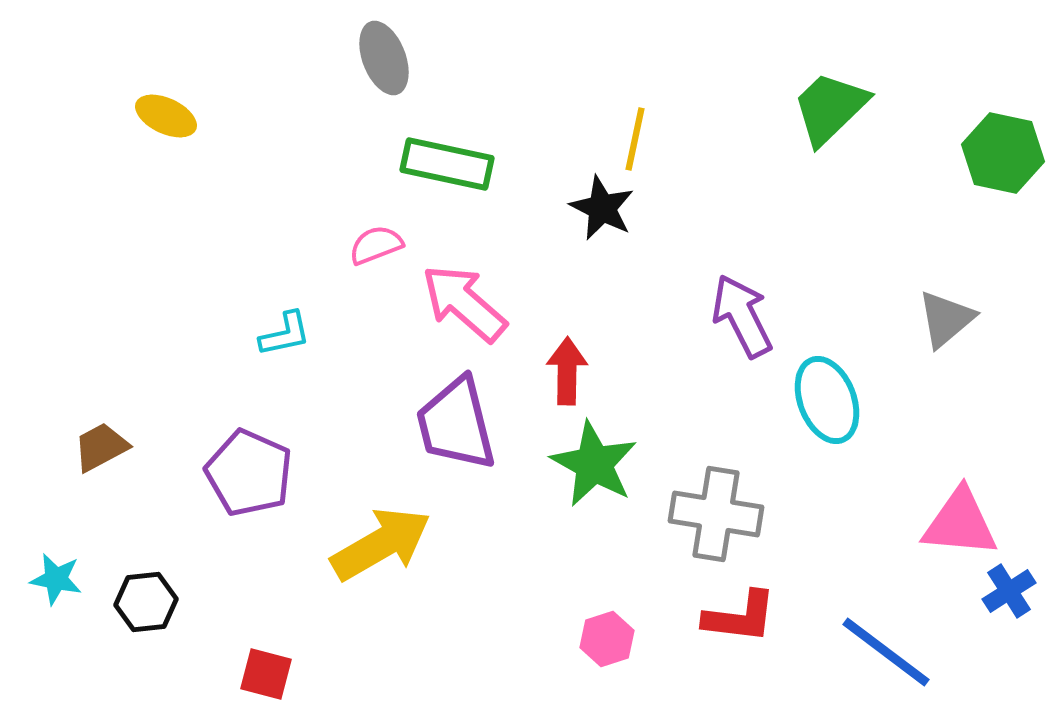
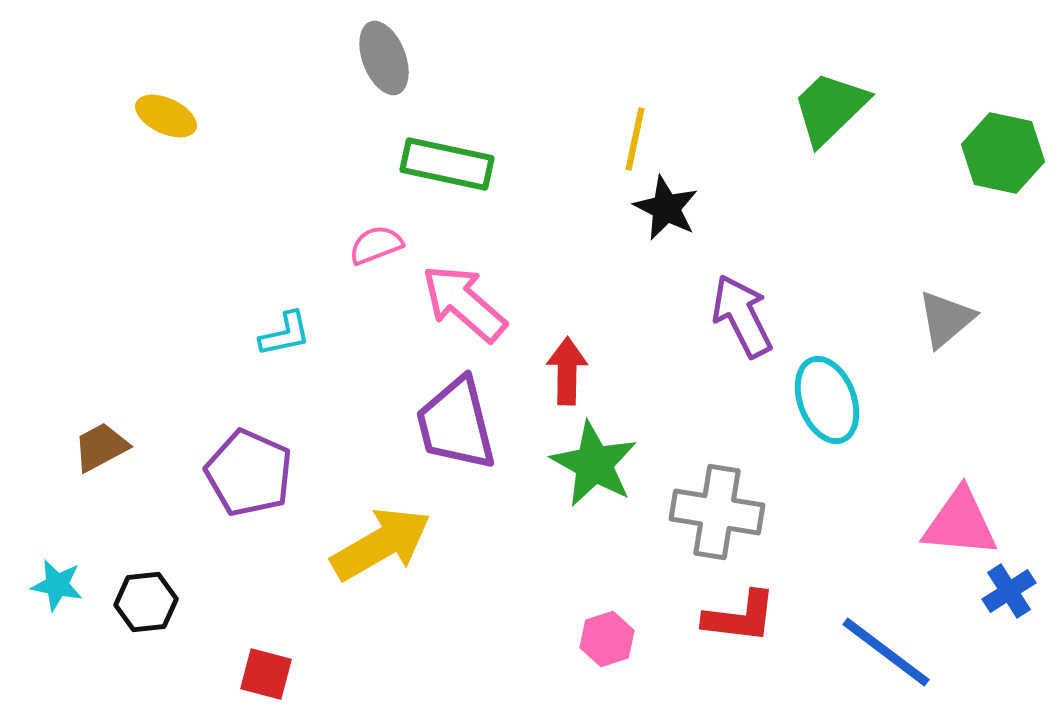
black star: moved 64 px right
gray cross: moved 1 px right, 2 px up
cyan star: moved 1 px right, 6 px down
